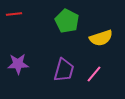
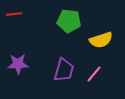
green pentagon: moved 2 px right; rotated 20 degrees counterclockwise
yellow semicircle: moved 2 px down
